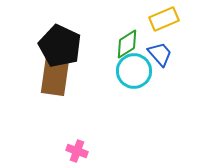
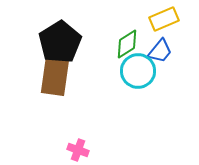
black pentagon: moved 4 px up; rotated 15 degrees clockwise
blue trapezoid: moved 3 px up; rotated 80 degrees clockwise
cyan circle: moved 4 px right
pink cross: moved 1 px right, 1 px up
